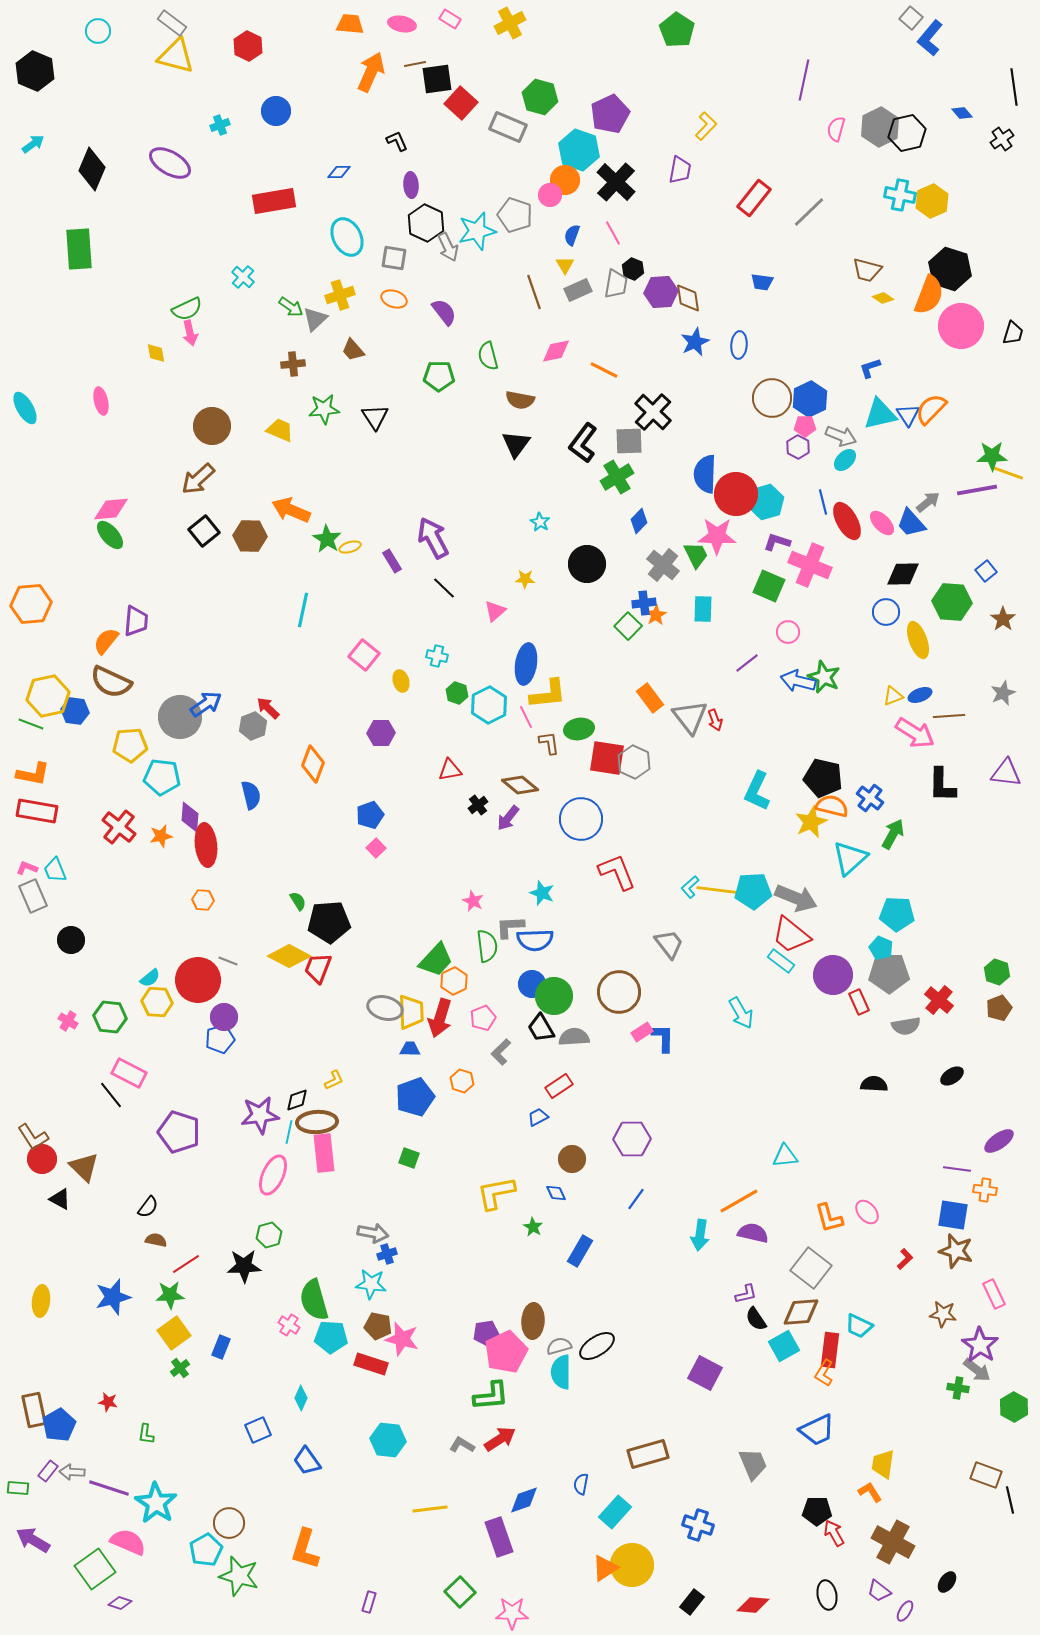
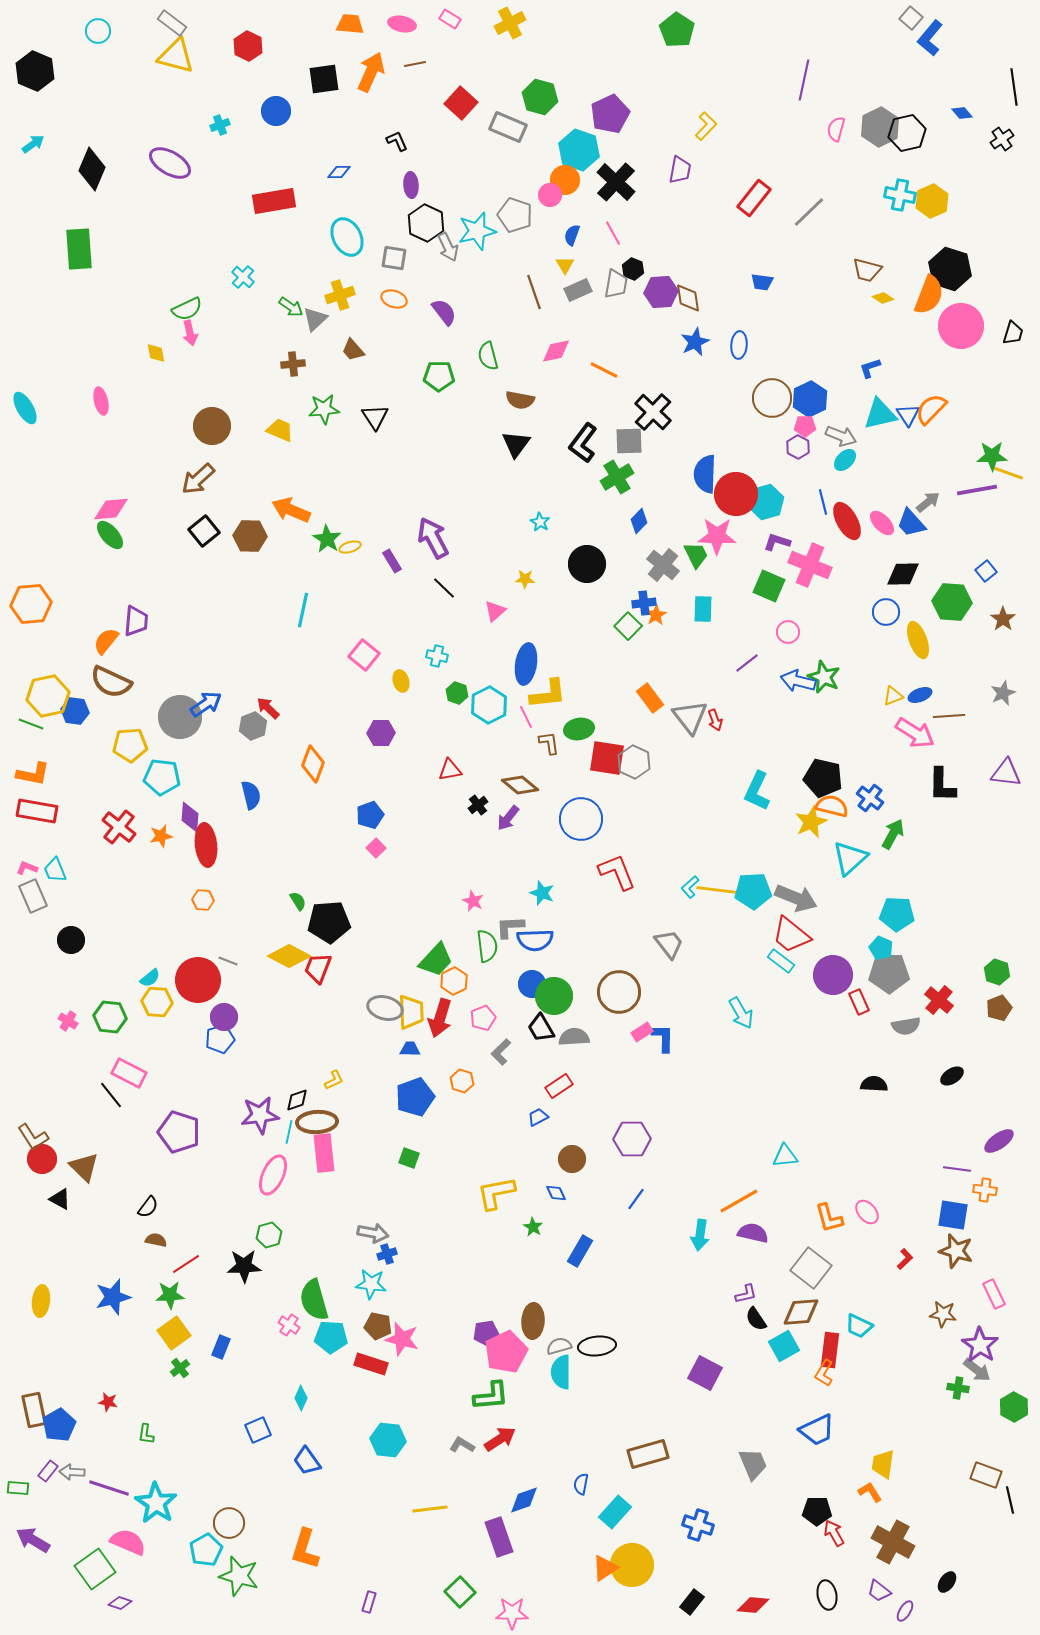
black square at (437, 79): moved 113 px left
black ellipse at (597, 1346): rotated 27 degrees clockwise
